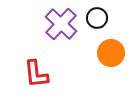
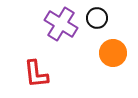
purple cross: rotated 12 degrees counterclockwise
orange circle: moved 2 px right
